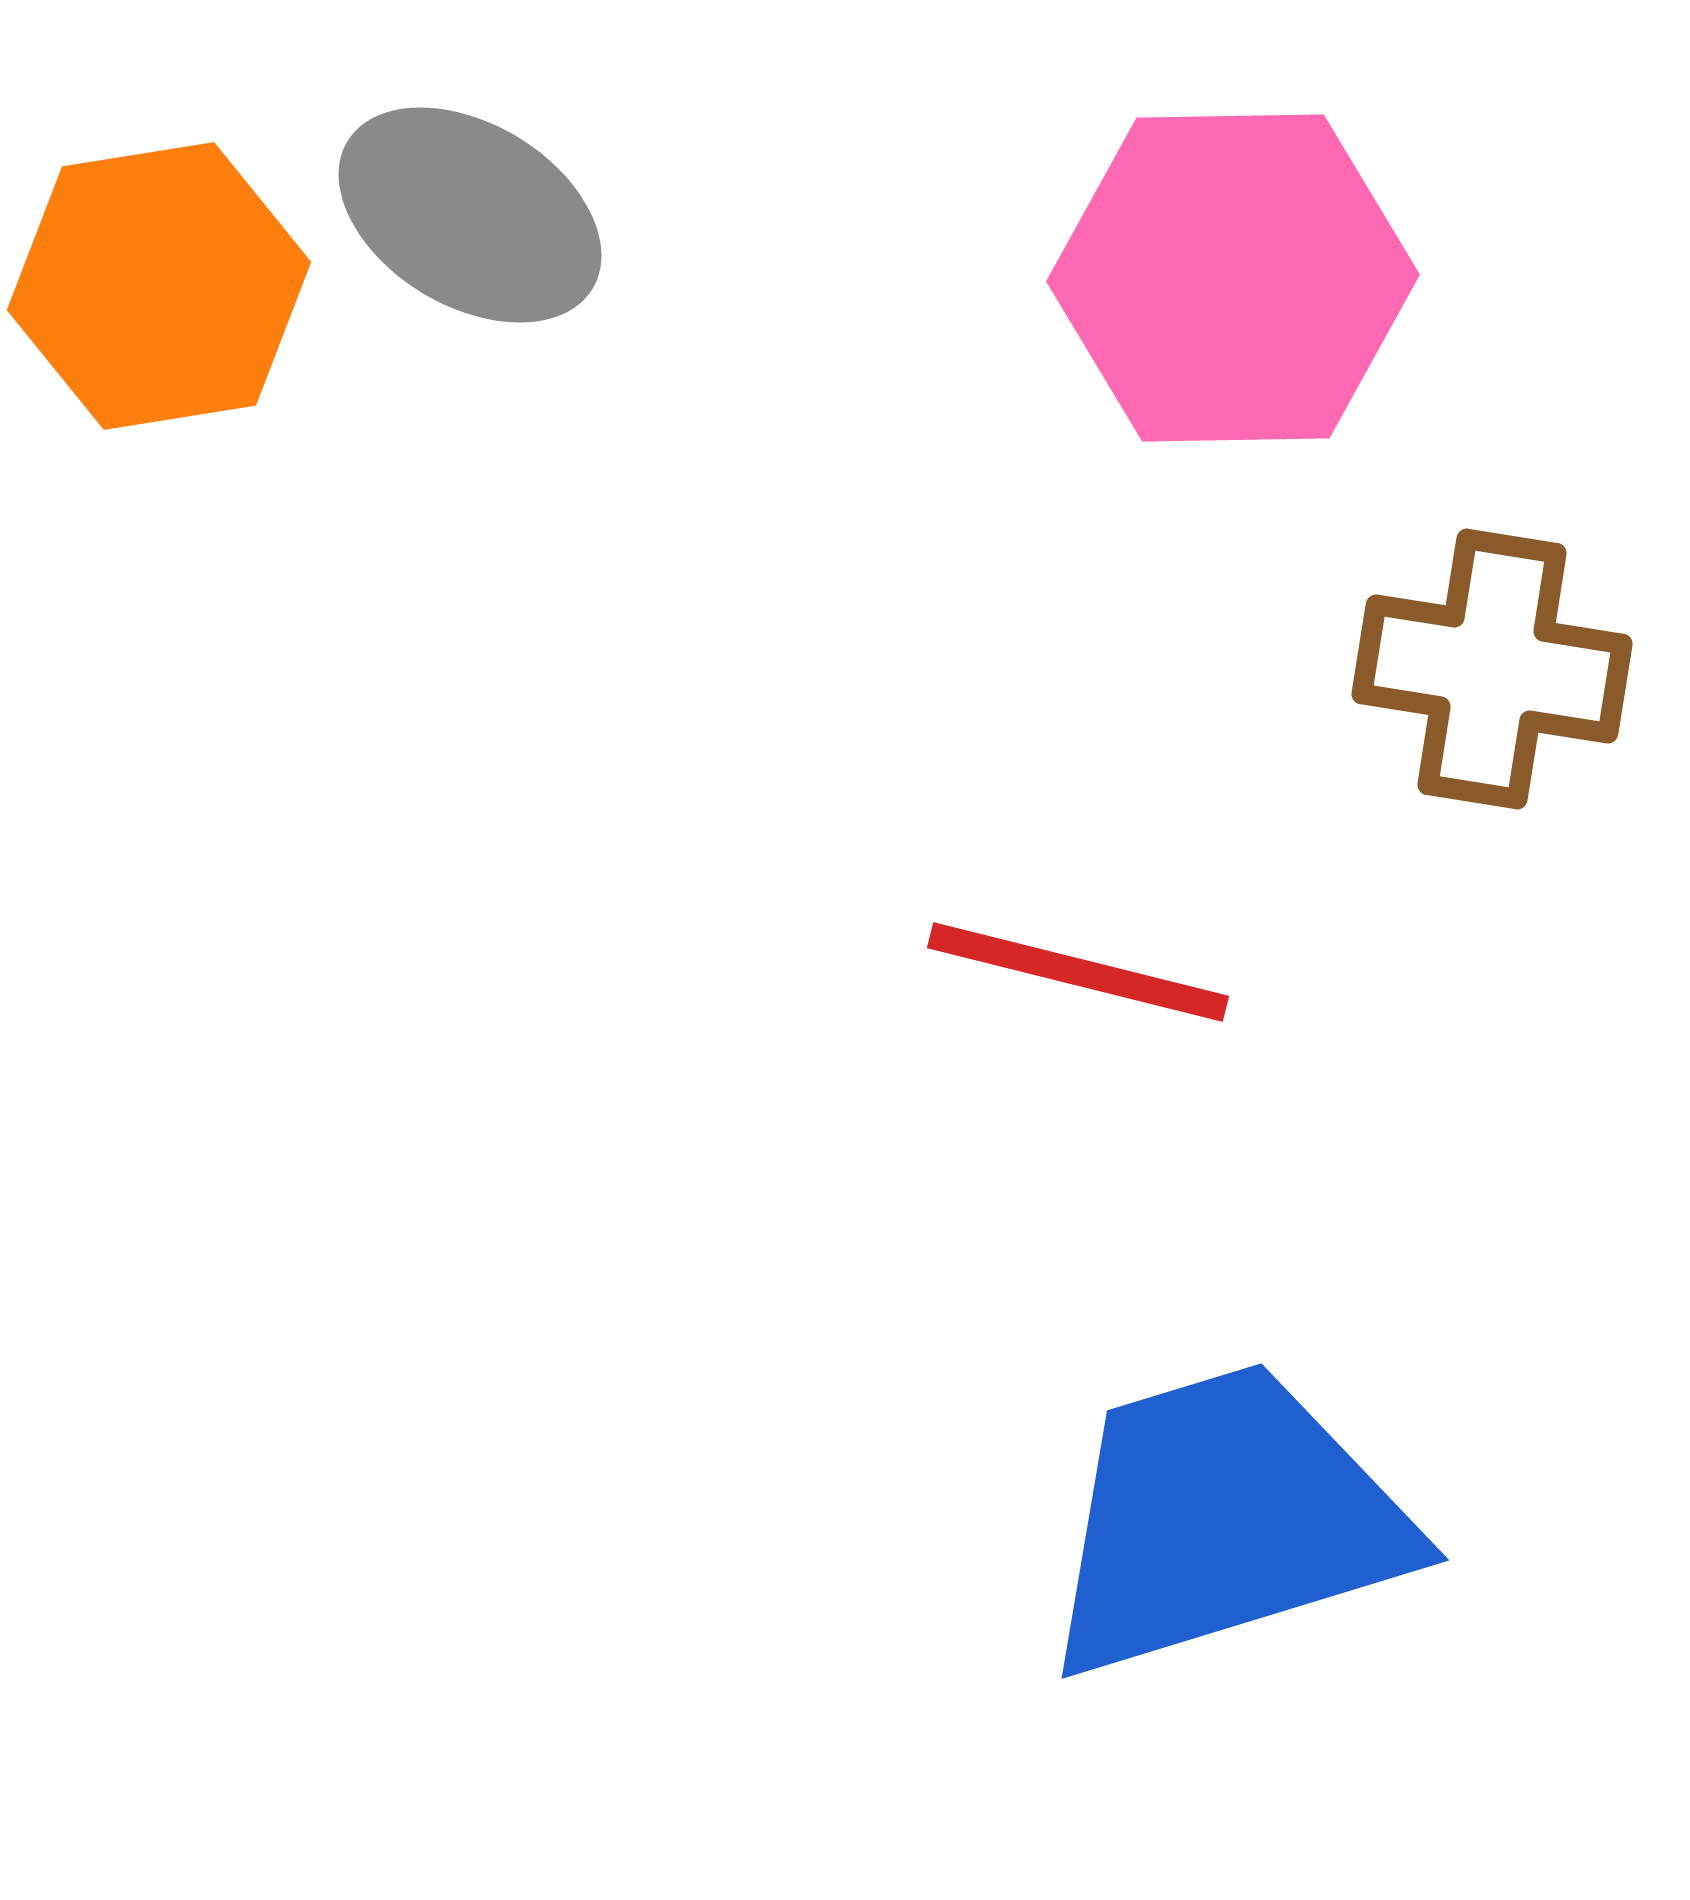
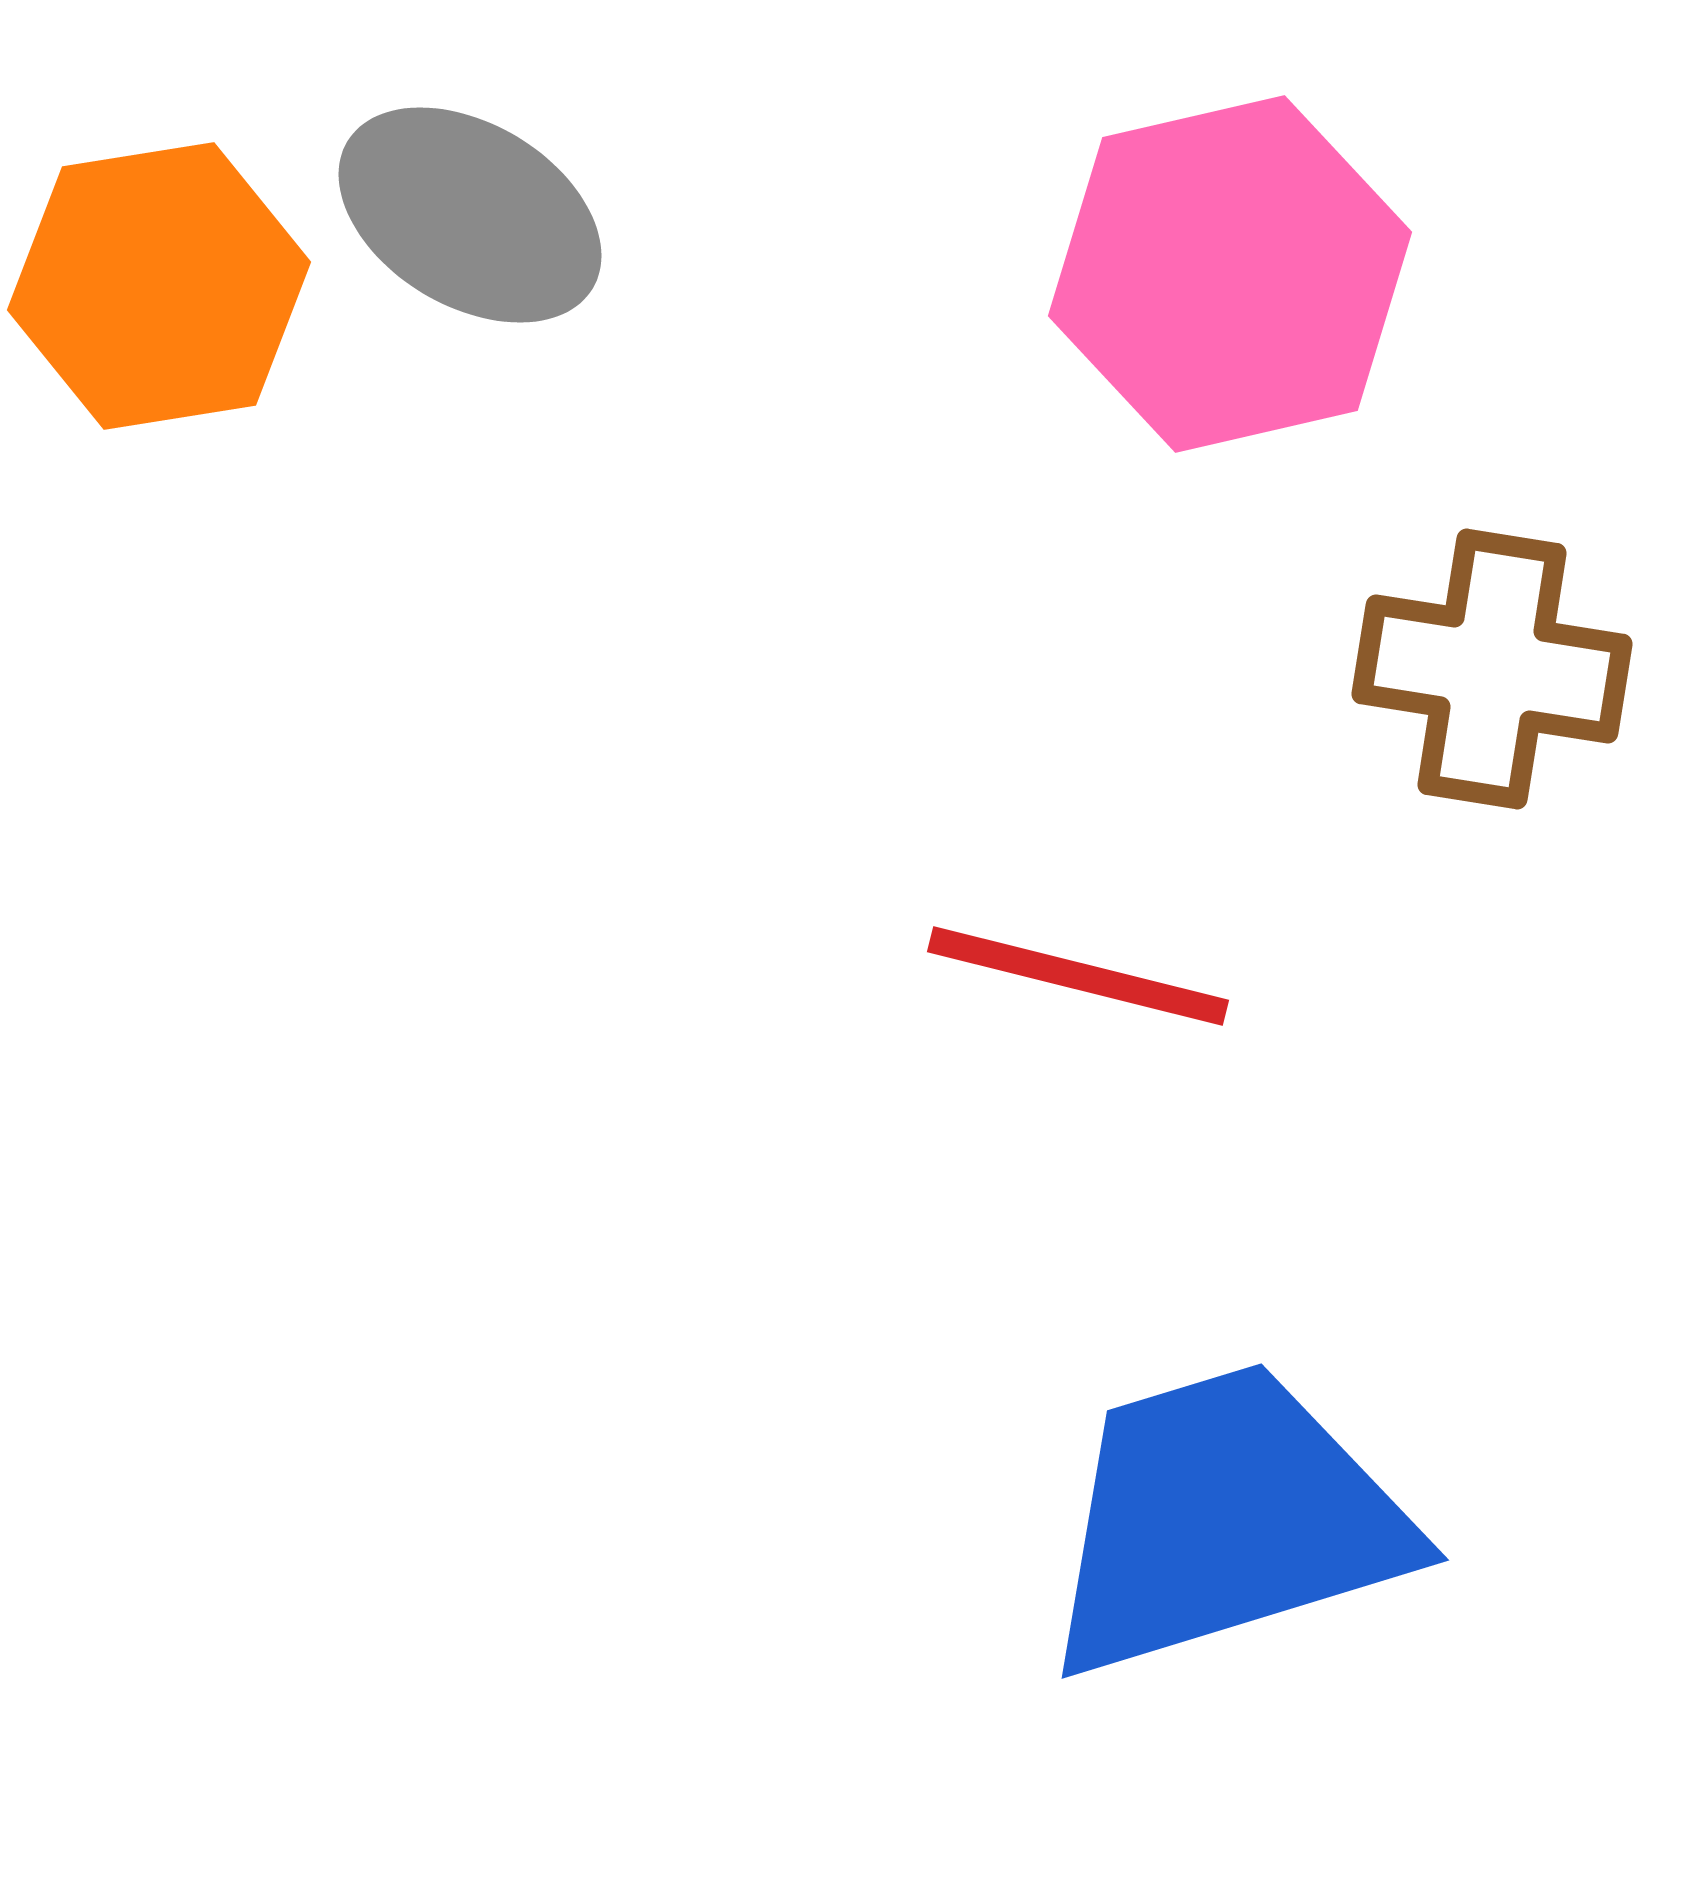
pink hexagon: moved 3 px left, 4 px up; rotated 12 degrees counterclockwise
red line: moved 4 px down
